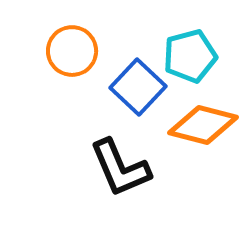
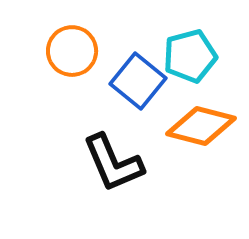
blue square: moved 6 px up; rotated 4 degrees counterclockwise
orange diamond: moved 2 px left, 1 px down
black L-shape: moved 7 px left, 5 px up
